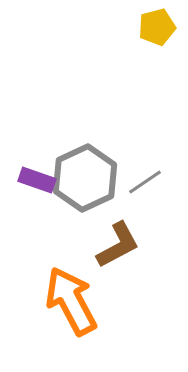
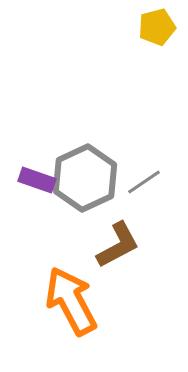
gray line: moved 1 px left
